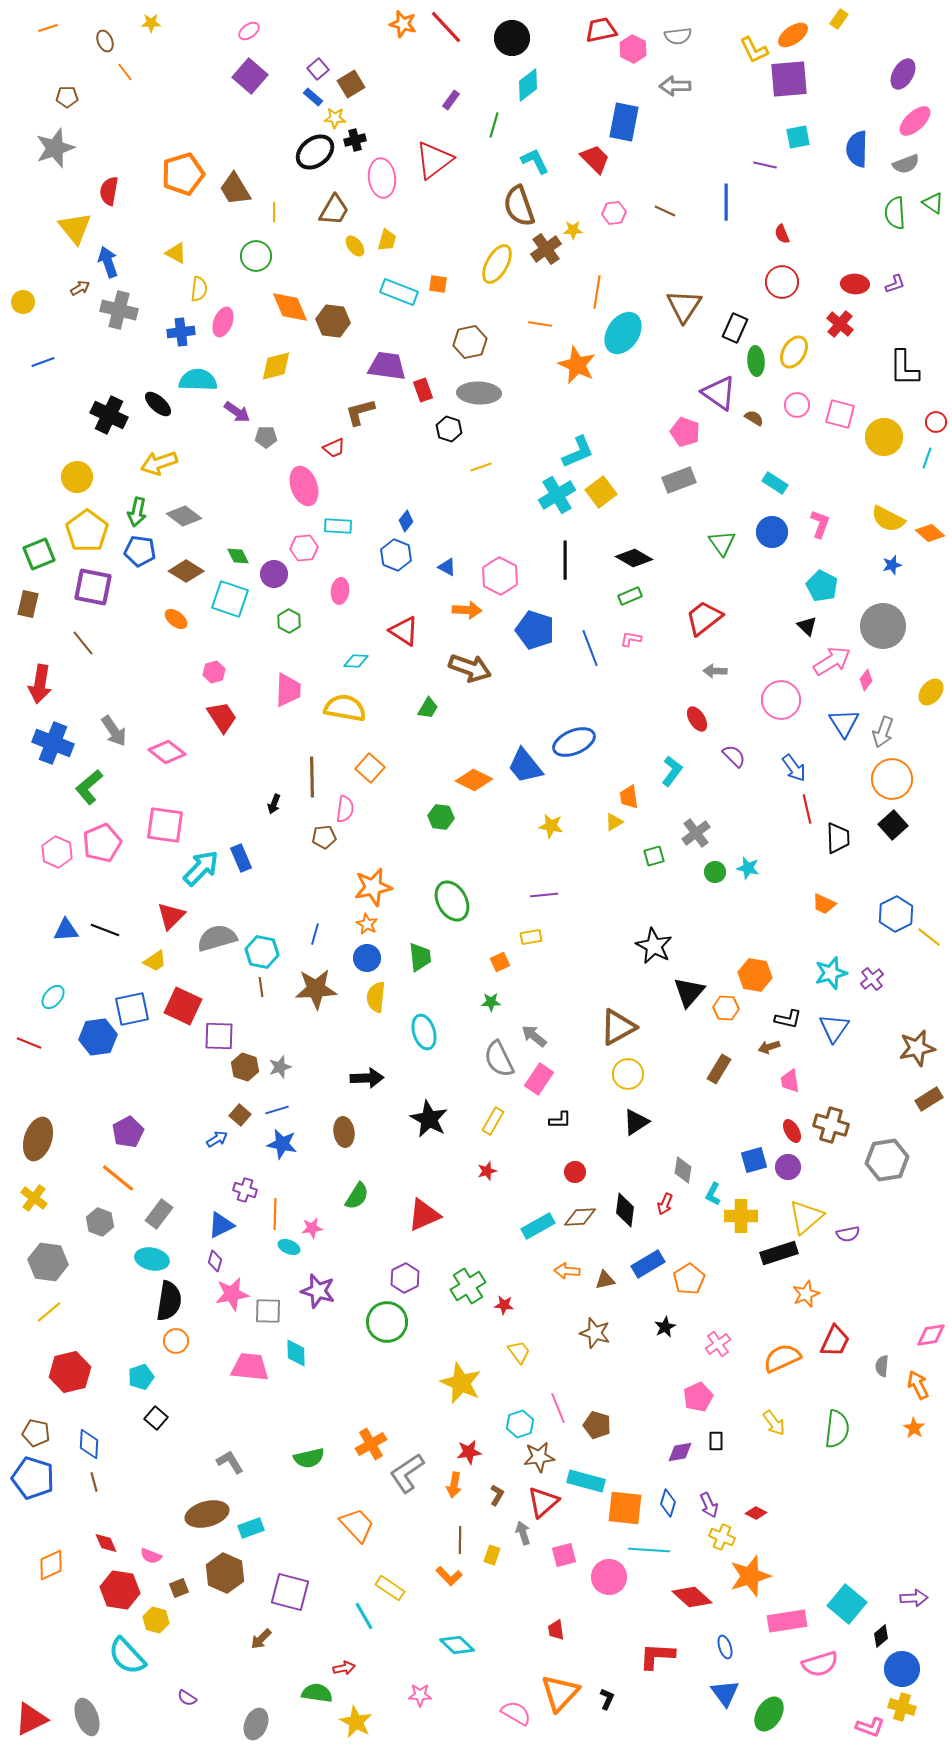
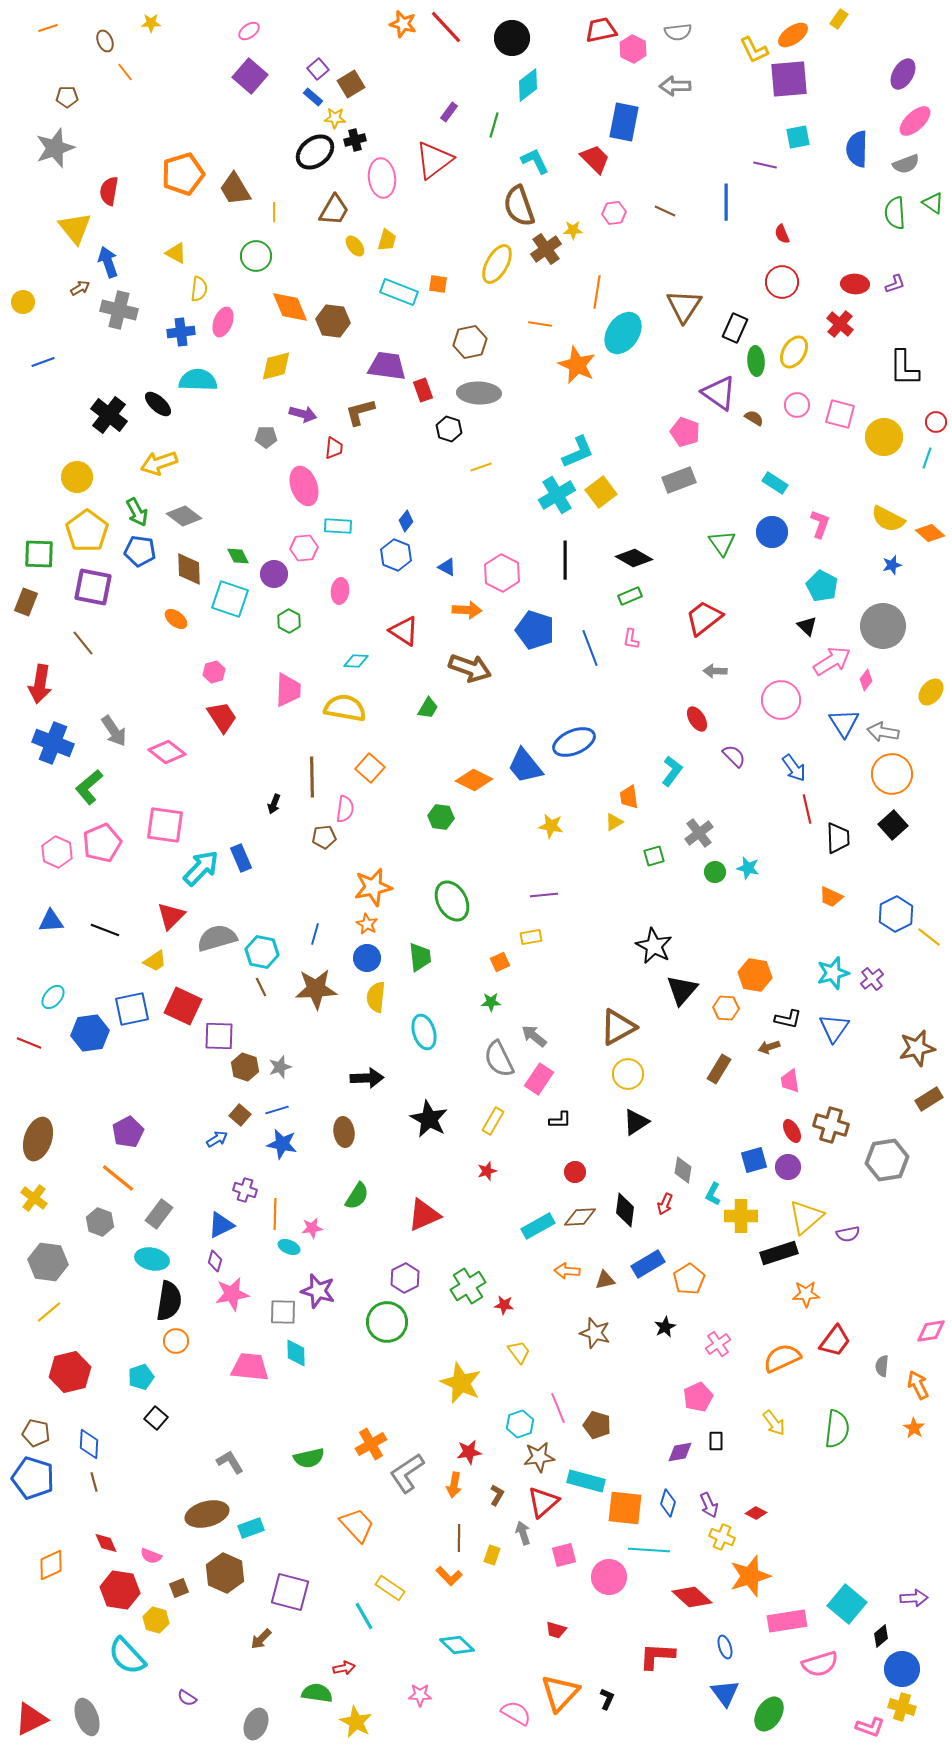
gray semicircle at (678, 36): moved 4 px up
purple rectangle at (451, 100): moved 2 px left, 12 px down
purple arrow at (237, 412): moved 66 px right, 2 px down; rotated 20 degrees counterclockwise
black cross at (109, 415): rotated 12 degrees clockwise
red trapezoid at (334, 448): rotated 60 degrees counterclockwise
green arrow at (137, 512): rotated 40 degrees counterclockwise
green square at (39, 554): rotated 24 degrees clockwise
brown diamond at (186, 571): moved 3 px right, 2 px up; rotated 56 degrees clockwise
pink hexagon at (500, 576): moved 2 px right, 3 px up
brown rectangle at (28, 604): moved 2 px left, 2 px up; rotated 8 degrees clockwise
pink L-shape at (631, 639): rotated 90 degrees counterclockwise
gray arrow at (883, 732): rotated 80 degrees clockwise
orange circle at (892, 779): moved 5 px up
gray cross at (696, 833): moved 3 px right
orange trapezoid at (824, 904): moved 7 px right, 7 px up
blue triangle at (66, 930): moved 15 px left, 9 px up
cyan star at (831, 973): moved 2 px right
brown line at (261, 987): rotated 18 degrees counterclockwise
black triangle at (689, 992): moved 7 px left, 2 px up
blue hexagon at (98, 1037): moved 8 px left, 4 px up
orange star at (806, 1294): rotated 20 degrees clockwise
gray square at (268, 1311): moved 15 px right, 1 px down
pink diamond at (931, 1335): moved 4 px up
red trapezoid at (835, 1341): rotated 12 degrees clockwise
brown line at (460, 1540): moved 1 px left, 2 px up
red trapezoid at (556, 1630): rotated 65 degrees counterclockwise
